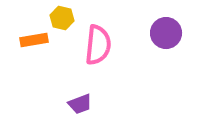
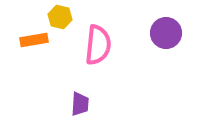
yellow hexagon: moved 2 px left, 1 px up
purple trapezoid: rotated 65 degrees counterclockwise
